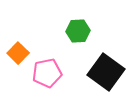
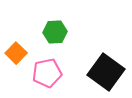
green hexagon: moved 23 px left, 1 px down
orange square: moved 2 px left
